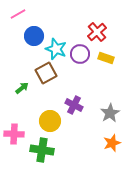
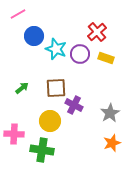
brown square: moved 10 px right, 15 px down; rotated 25 degrees clockwise
